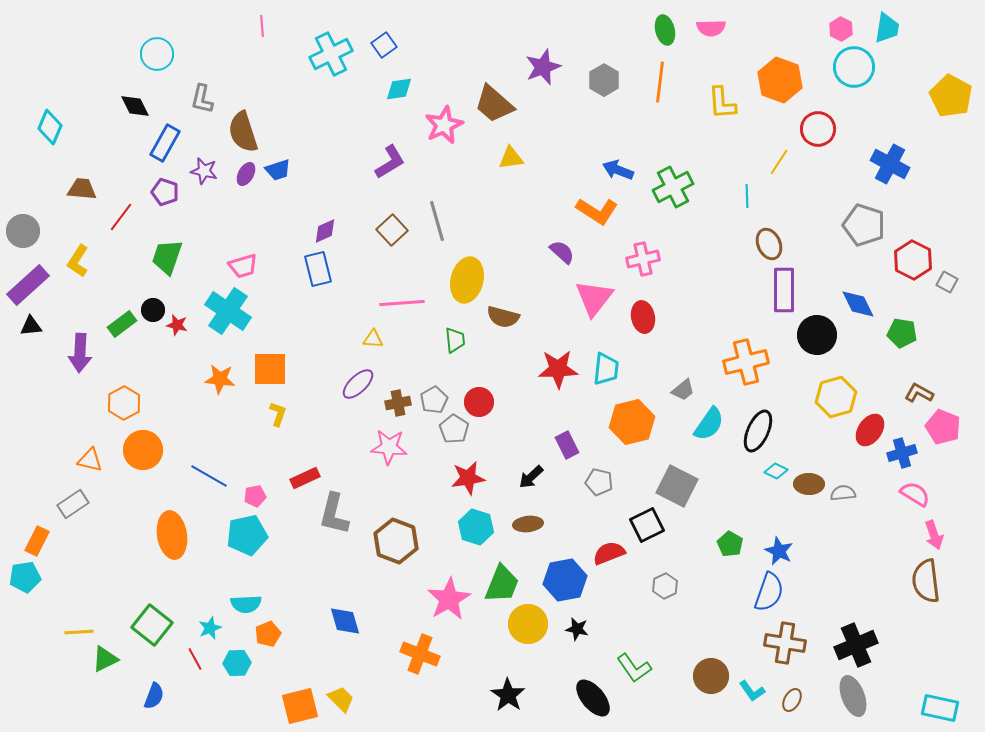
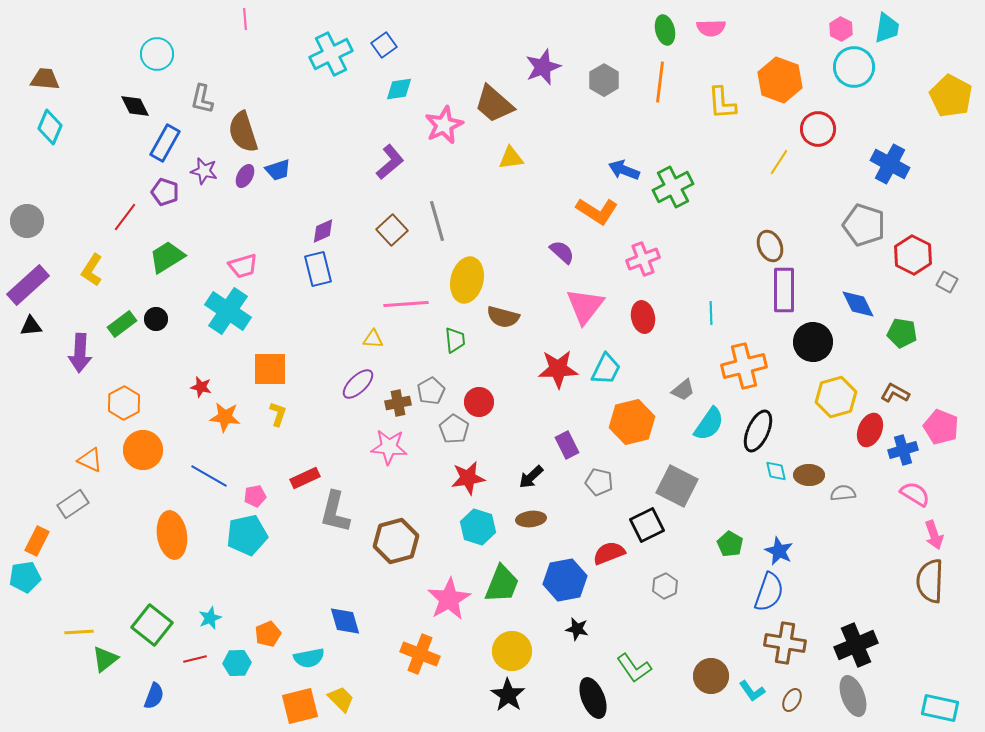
pink line at (262, 26): moved 17 px left, 7 px up
purple L-shape at (390, 162): rotated 9 degrees counterclockwise
blue arrow at (618, 170): moved 6 px right
purple ellipse at (246, 174): moved 1 px left, 2 px down
brown trapezoid at (82, 189): moved 37 px left, 110 px up
cyan line at (747, 196): moved 36 px left, 117 px down
red line at (121, 217): moved 4 px right
gray circle at (23, 231): moved 4 px right, 10 px up
purple diamond at (325, 231): moved 2 px left
brown ellipse at (769, 244): moved 1 px right, 2 px down
green trapezoid at (167, 257): rotated 39 degrees clockwise
pink cross at (643, 259): rotated 8 degrees counterclockwise
red hexagon at (913, 260): moved 5 px up
yellow L-shape at (78, 261): moved 14 px right, 9 px down
pink triangle at (594, 298): moved 9 px left, 8 px down
pink line at (402, 303): moved 4 px right, 1 px down
black circle at (153, 310): moved 3 px right, 9 px down
red star at (177, 325): moved 24 px right, 62 px down
black circle at (817, 335): moved 4 px left, 7 px down
orange cross at (746, 362): moved 2 px left, 4 px down
cyan trapezoid at (606, 369): rotated 20 degrees clockwise
orange star at (220, 379): moved 5 px right, 38 px down
brown L-shape at (919, 393): moved 24 px left
gray pentagon at (434, 400): moved 3 px left, 9 px up
pink pentagon at (943, 427): moved 2 px left
red ellipse at (870, 430): rotated 12 degrees counterclockwise
blue cross at (902, 453): moved 1 px right, 3 px up
orange triangle at (90, 460): rotated 12 degrees clockwise
cyan diamond at (776, 471): rotated 50 degrees clockwise
brown ellipse at (809, 484): moved 9 px up
gray L-shape at (334, 514): moved 1 px right, 2 px up
brown ellipse at (528, 524): moved 3 px right, 5 px up
cyan hexagon at (476, 527): moved 2 px right
brown hexagon at (396, 541): rotated 24 degrees clockwise
brown semicircle at (926, 581): moved 4 px right; rotated 9 degrees clockwise
cyan semicircle at (246, 604): moved 63 px right, 54 px down; rotated 8 degrees counterclockwise
yellow circle at (528, 624): moved 16 px left, 27 px down
cyan star at (210, 628): moved 10 px up
green triangle at (105, 659): rotated 12 degrees counterclockwise
red line at (195, 659): rotated 75 degrees counterclockwise
black ellipse at (593, 698): rotated 18 degrees clockwise
